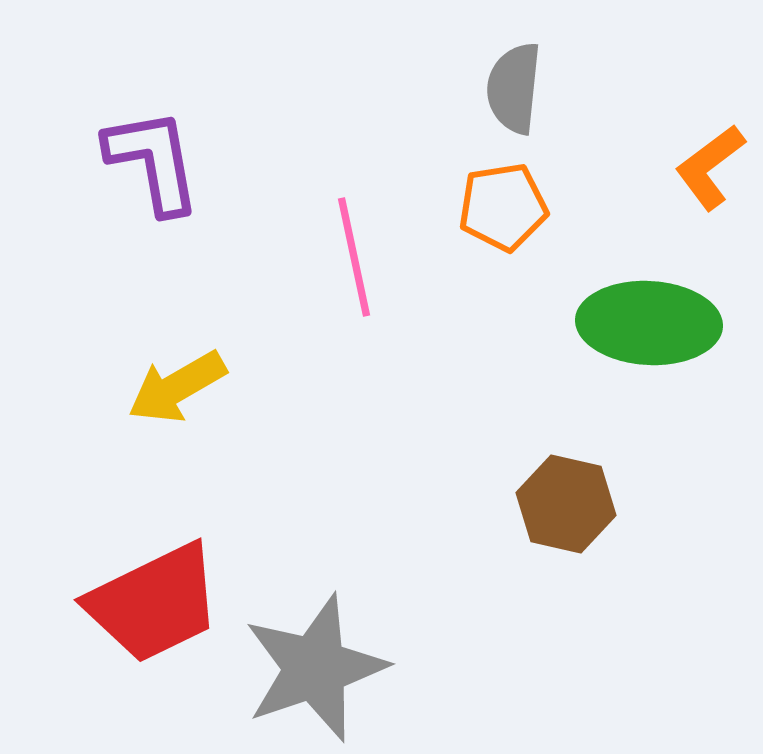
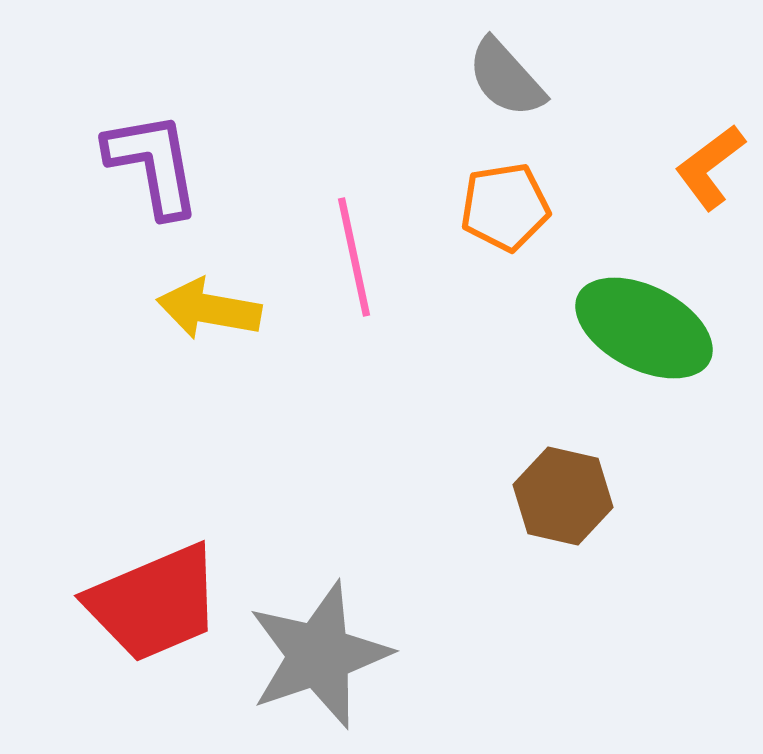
gray semicircle: moved 8 px left, 10 px up; rotated 48 degrees counterclockwise
purple L-shape: moved 3 px down
orange pentagon: moved 2 px right
green ellipse: moved 5 px left, 5 px down; rotated 24 degrees clockwise
yellow arrow: moved 32 px right, 78 px up; rotated 40 degrees clockwise
brown hexagon: moved 3 px left, 8 px up
red trapezoid: rotated 3 degrees clockwise
gray star: moved 4 px right, 13 px up
